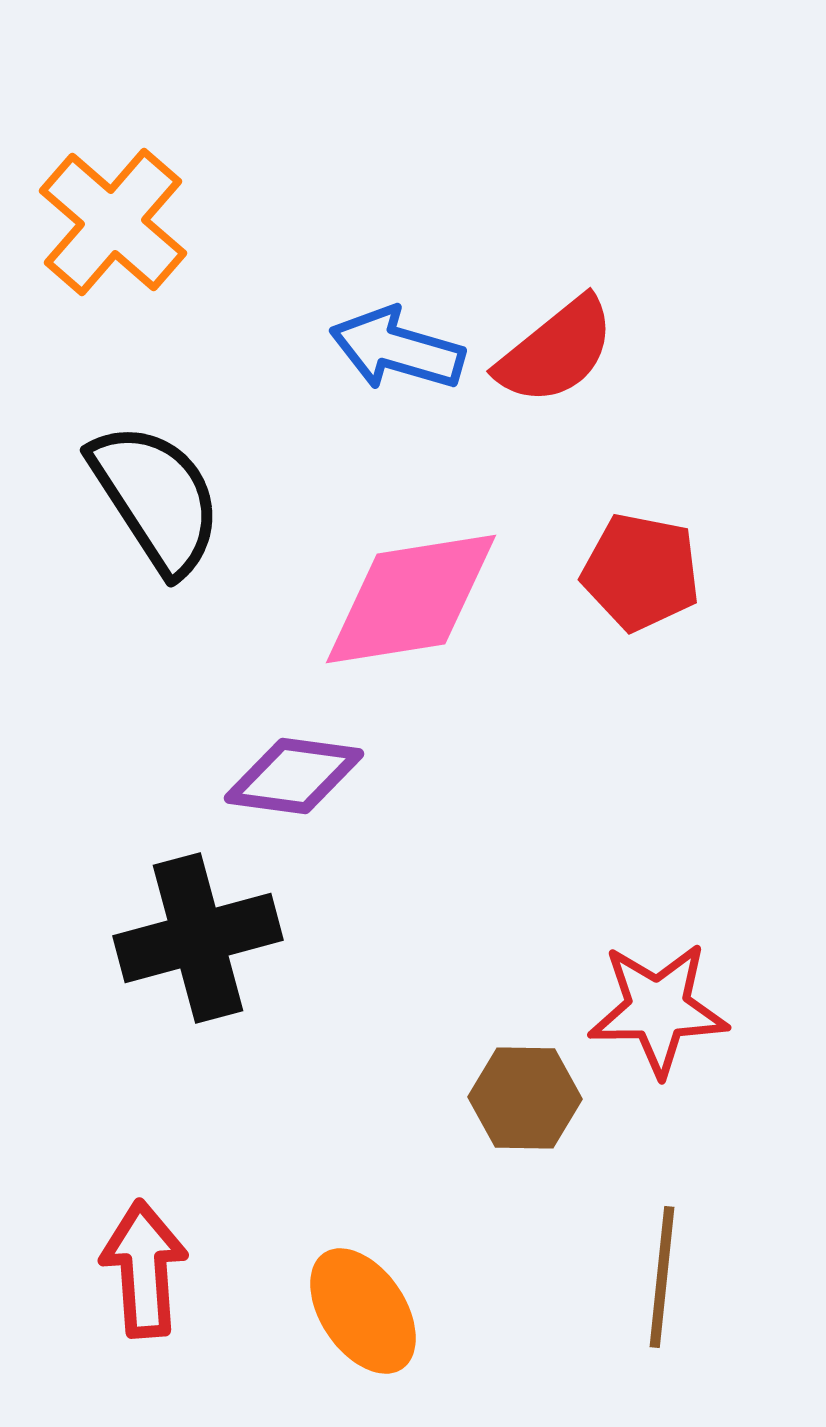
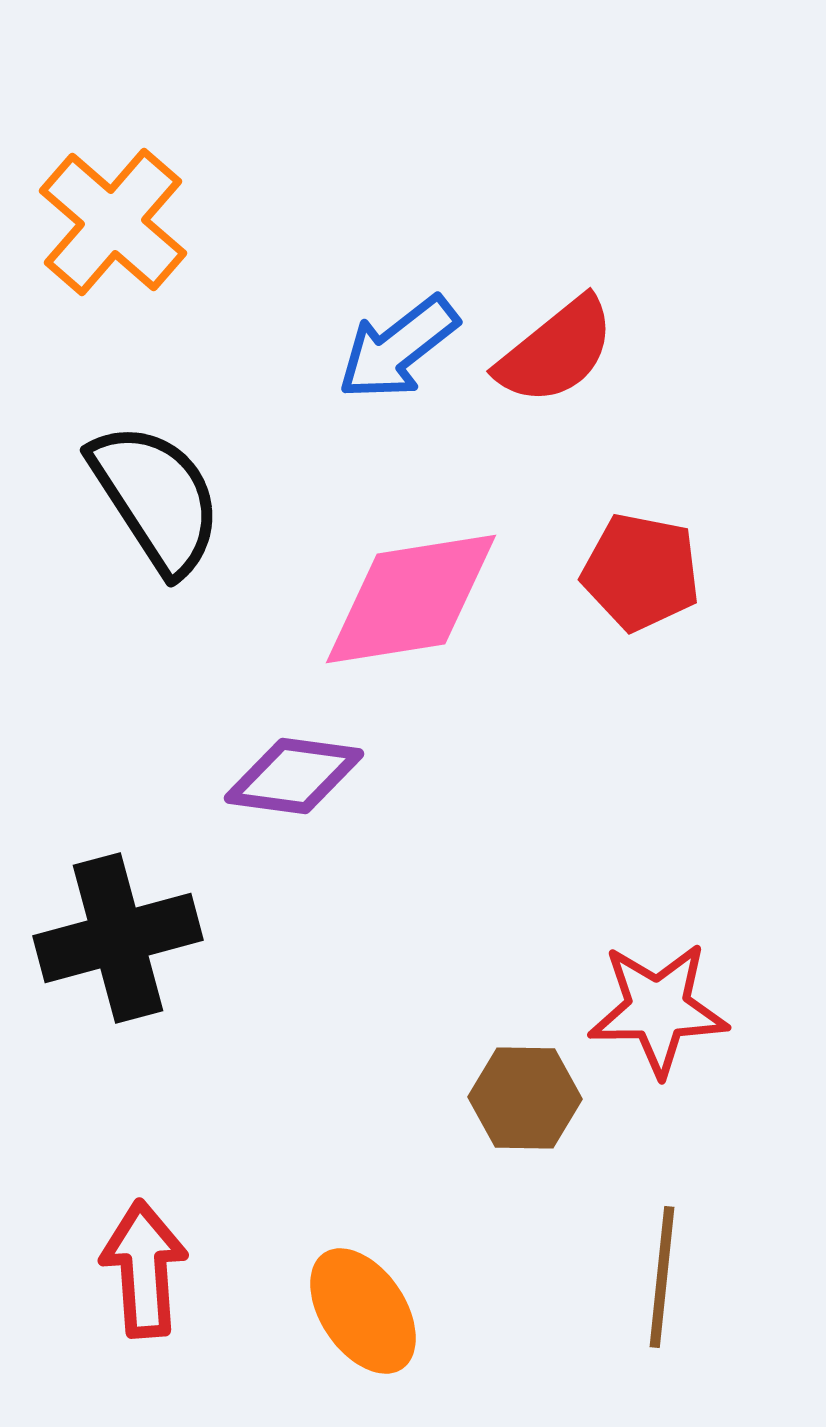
blue arrow: moved 1 px right, 1 px up; rotated 54 degrees counterclockwise
black cross: moved 80 px left
